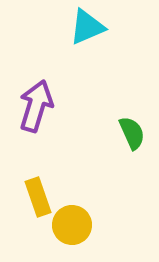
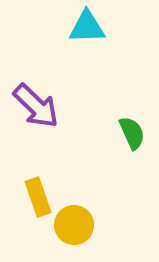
cyan triangle: rotated 21 degrees clockwise
purple arrow: rotated 117 degrees clockwise
yellow circle: moved 2 px right
